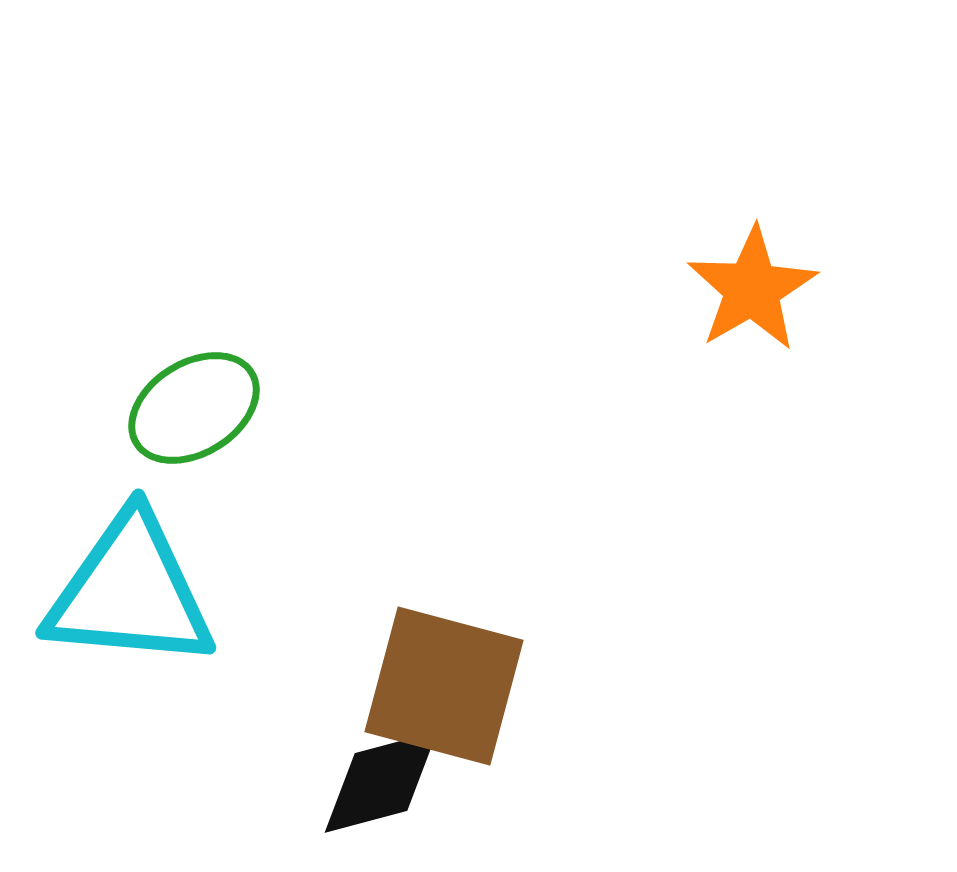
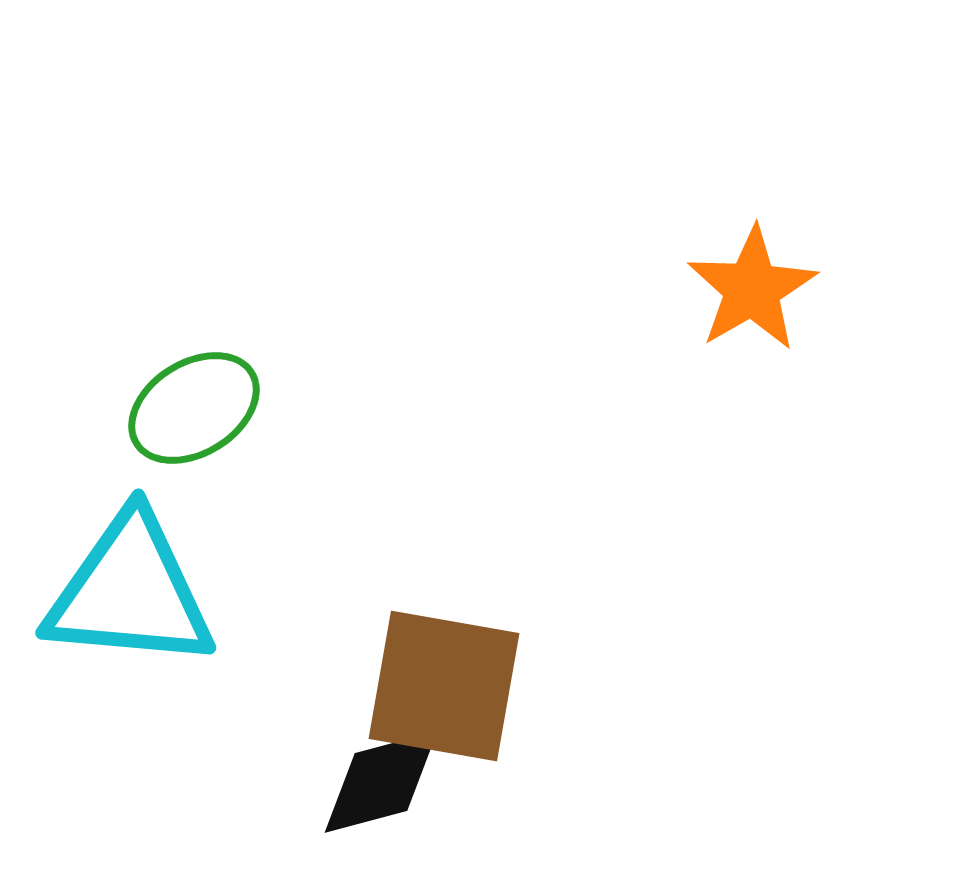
brown square: rotated 5 degrees counterclockwise
